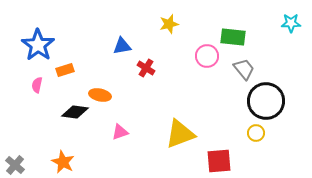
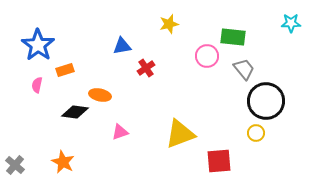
red cross: rotated 24 degrees clockwise
